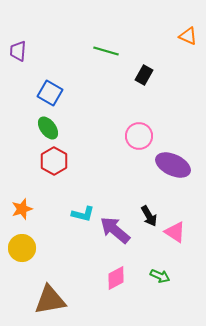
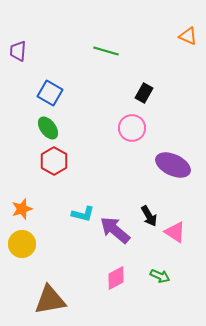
black rectangle: moved 18 px down
pink circle: moved 7 px left, 8 px up
yellow circle: moved 4 px up
